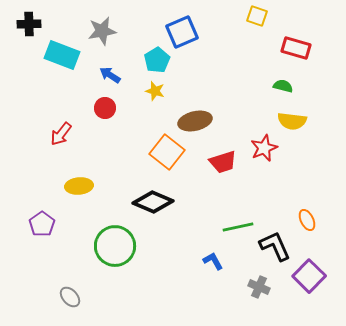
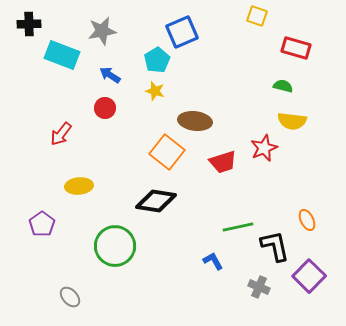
brown ellipse: rotated 20 degrees clockwise
black diamond: moved 3 px right, 1 px up; rotated 15 degrees counterclockwise
black L-shape: rotated 12 degrees clockwise
